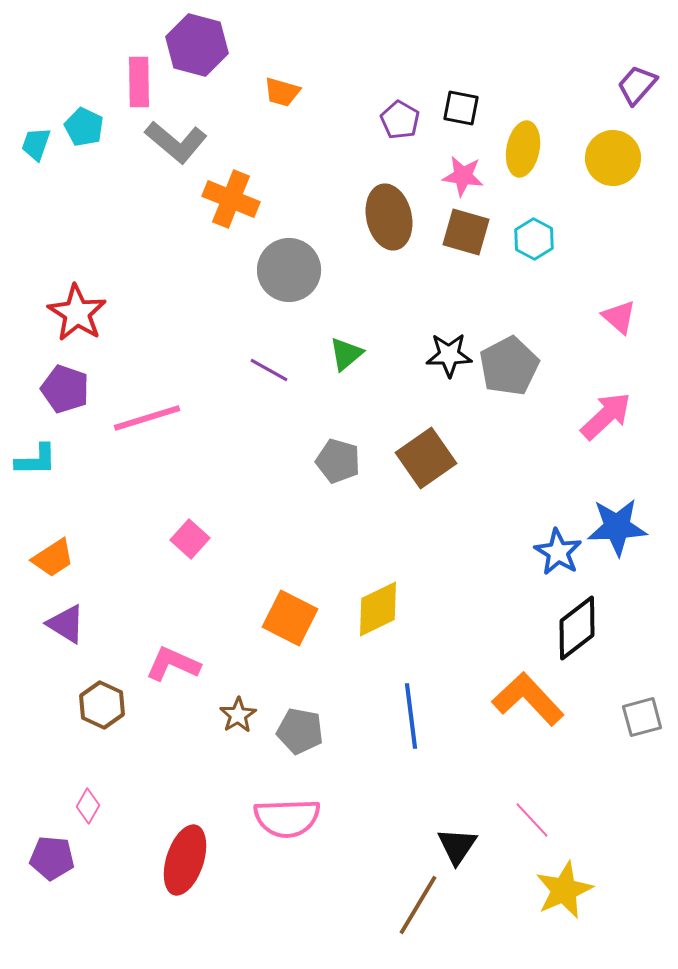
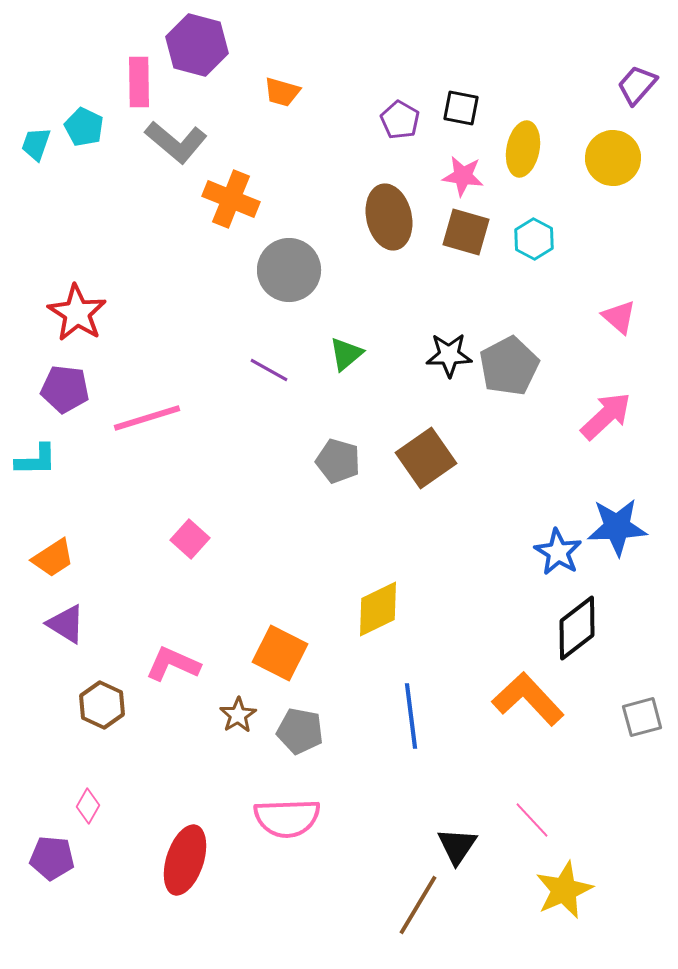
purple pentagon at (65, 389): rotated 12 degrees counterclockwise
orange square at (290, 618): moved 10 px left, 35 px down
